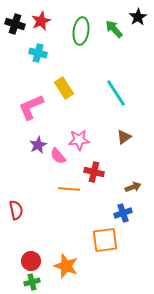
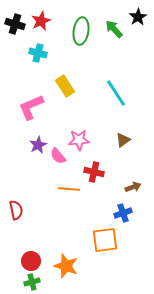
yellow rectangle: moved 1 px right, 2 px up
brown triangle: moved 1 px left, 3 px down
